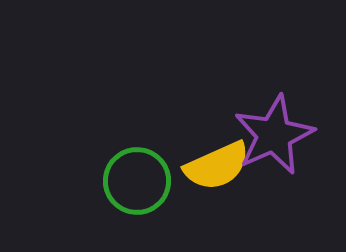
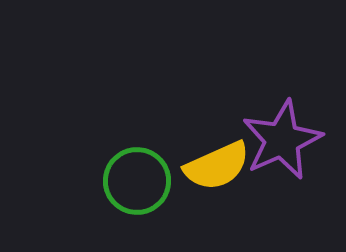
purple star: moved 8 px right, 5 px down
